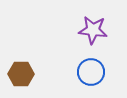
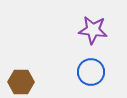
brown hexagon: moved 8 px down
